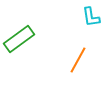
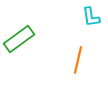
orange line: rotated 16 degrees counterclockwise
